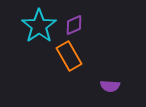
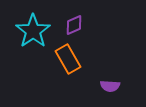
cyan star: moved 6 px left, 5 px down
orange rectangle: moved 1 px left, 3 px down
